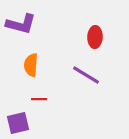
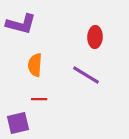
orange semicircle: moved 4 px right
